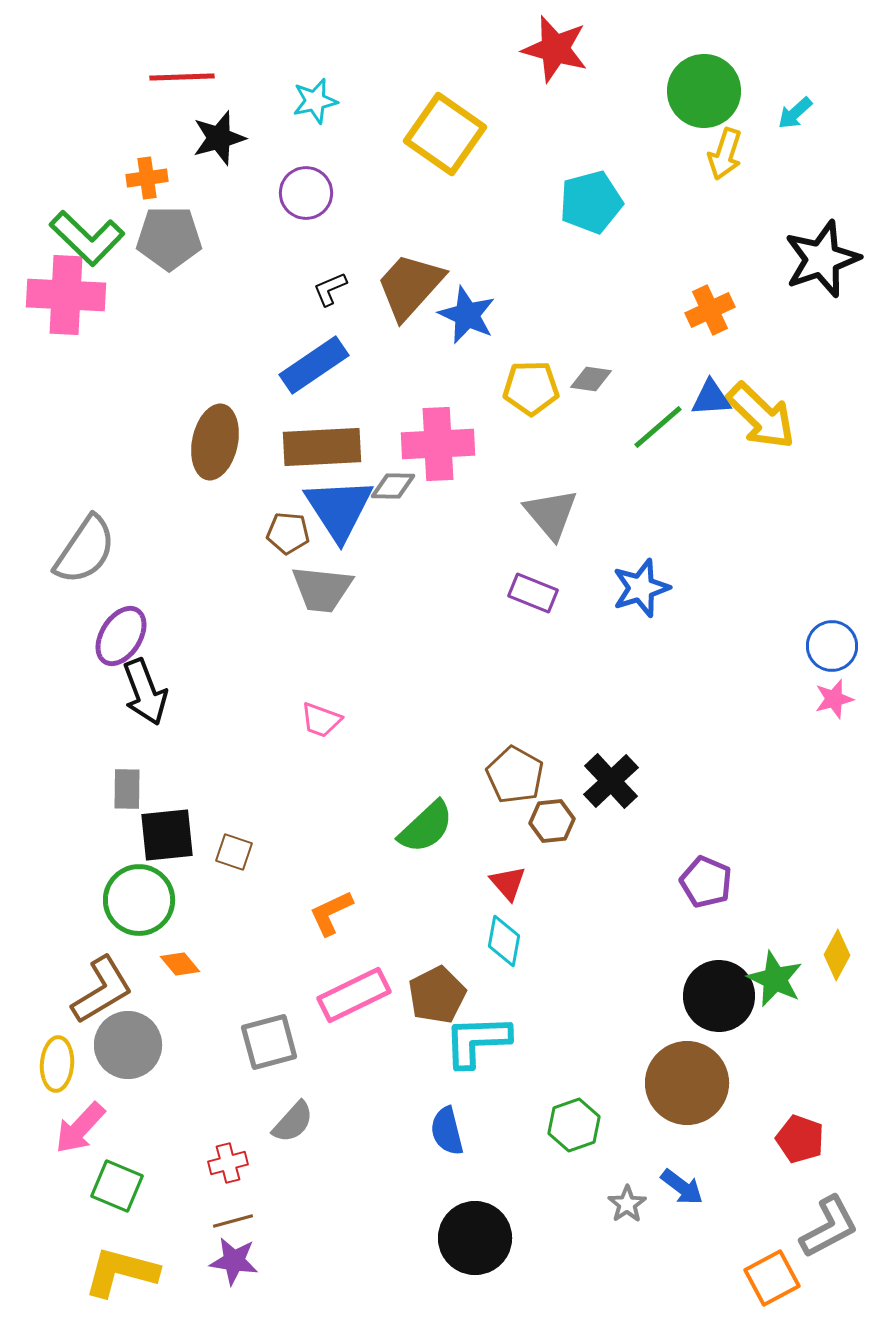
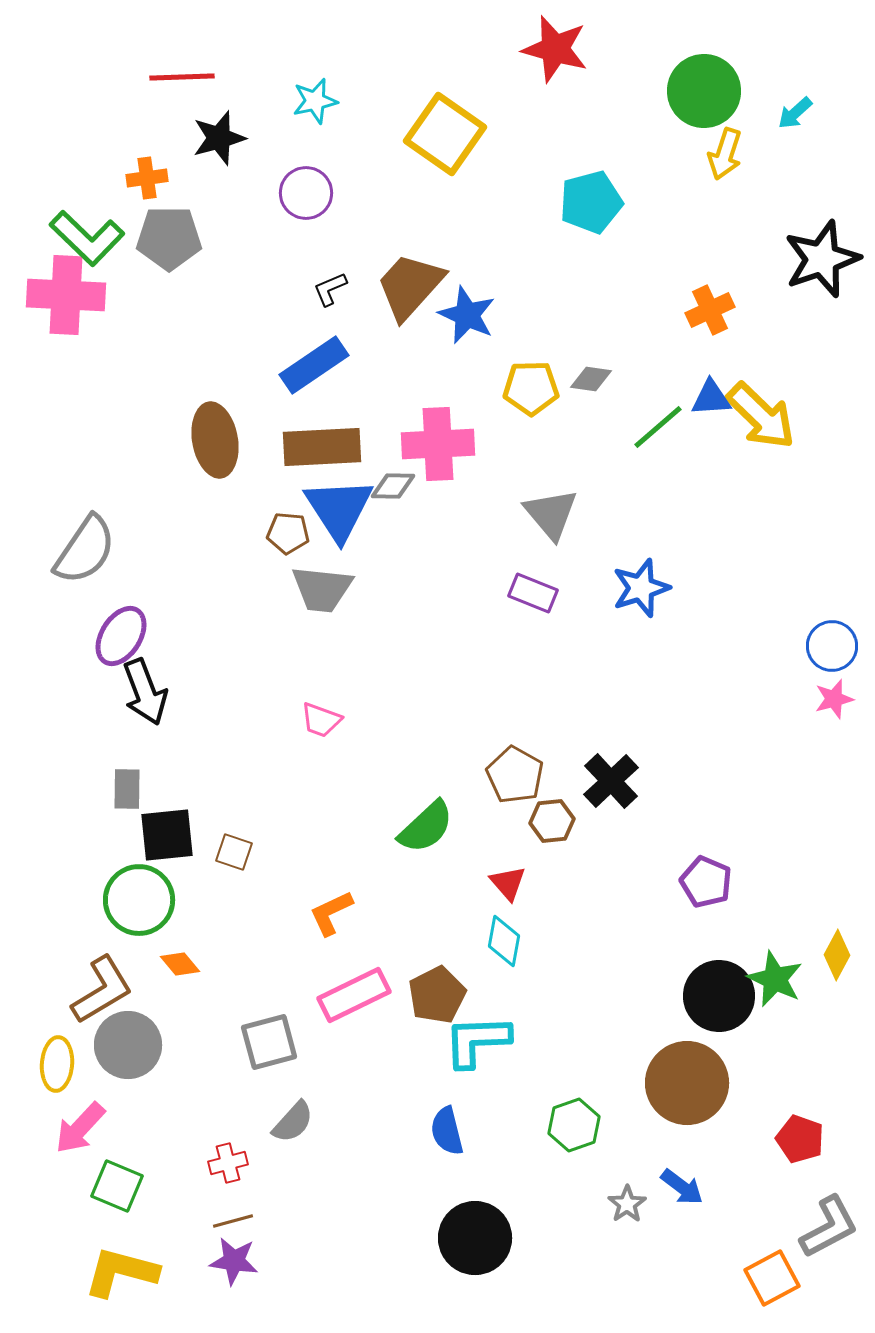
brown ellipse at (215, 442): moved 2 px up; rotated 22 degrees counterclockwise
